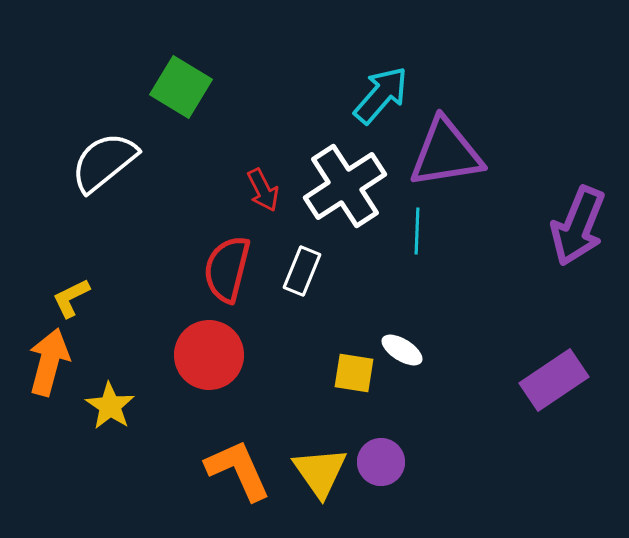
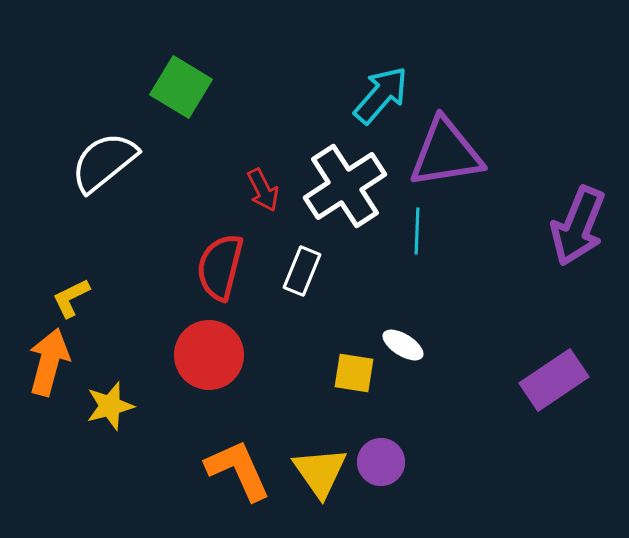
red semicircle: moved 7 px left, 2 px up
white ellipse: moved 1 px right, 5 px up
yellow star: rotated 24 degrees clockwise
